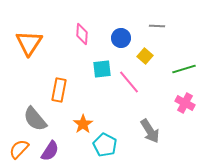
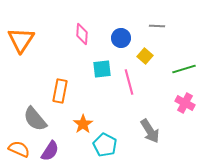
orange triangle: moved 8 px left, 3 px up
pink line: rotated 25 degrees clockwise
orange rectangle: moved 1 px right, 1 px down
orange semicircle: rotated 70 degrees clockwise
